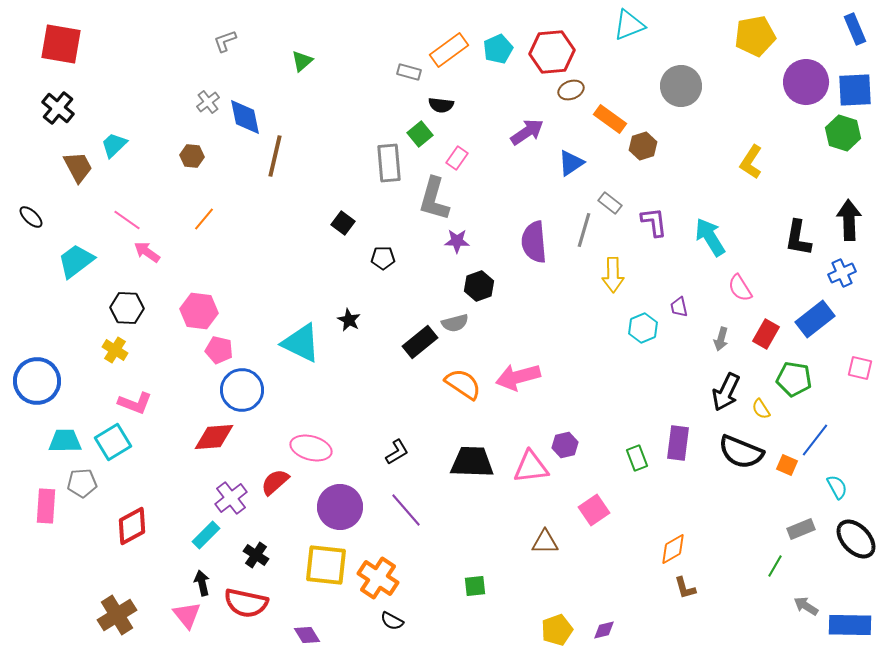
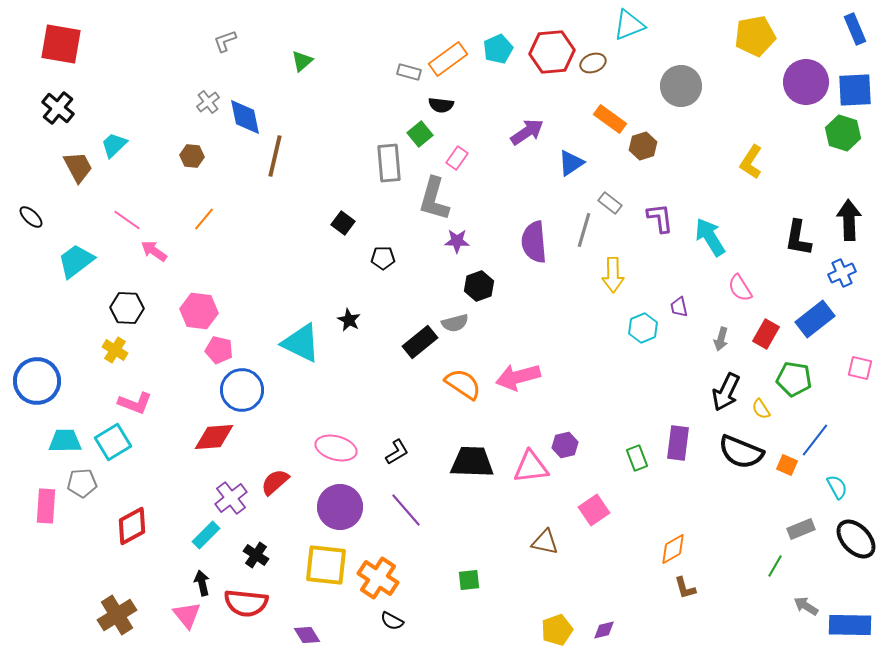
orange rectangle at (449, 50): moved 1 px left, 9 px down
brown ellipse at (571, 90): moved 22 px right, 27 px up
purple L-shape at (654, 222): moved 6 px right, 4 px up
pink arrow at (147, 252): moved 7 px right, 1 px up
pink ellipse at (311, 448): moved 25 px right
brown triangle at (545, 542): rotated 12 degrees clockwise
green square at (475, 586): moved 6 px left, 6 px up
red semicircle at (246, 603): rotated 6 degrees counterclockwise
